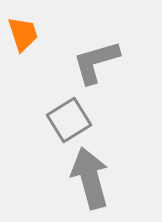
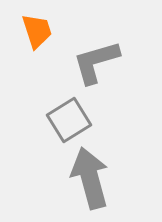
orange trapezoid: moved 14 px right, 3 px up
